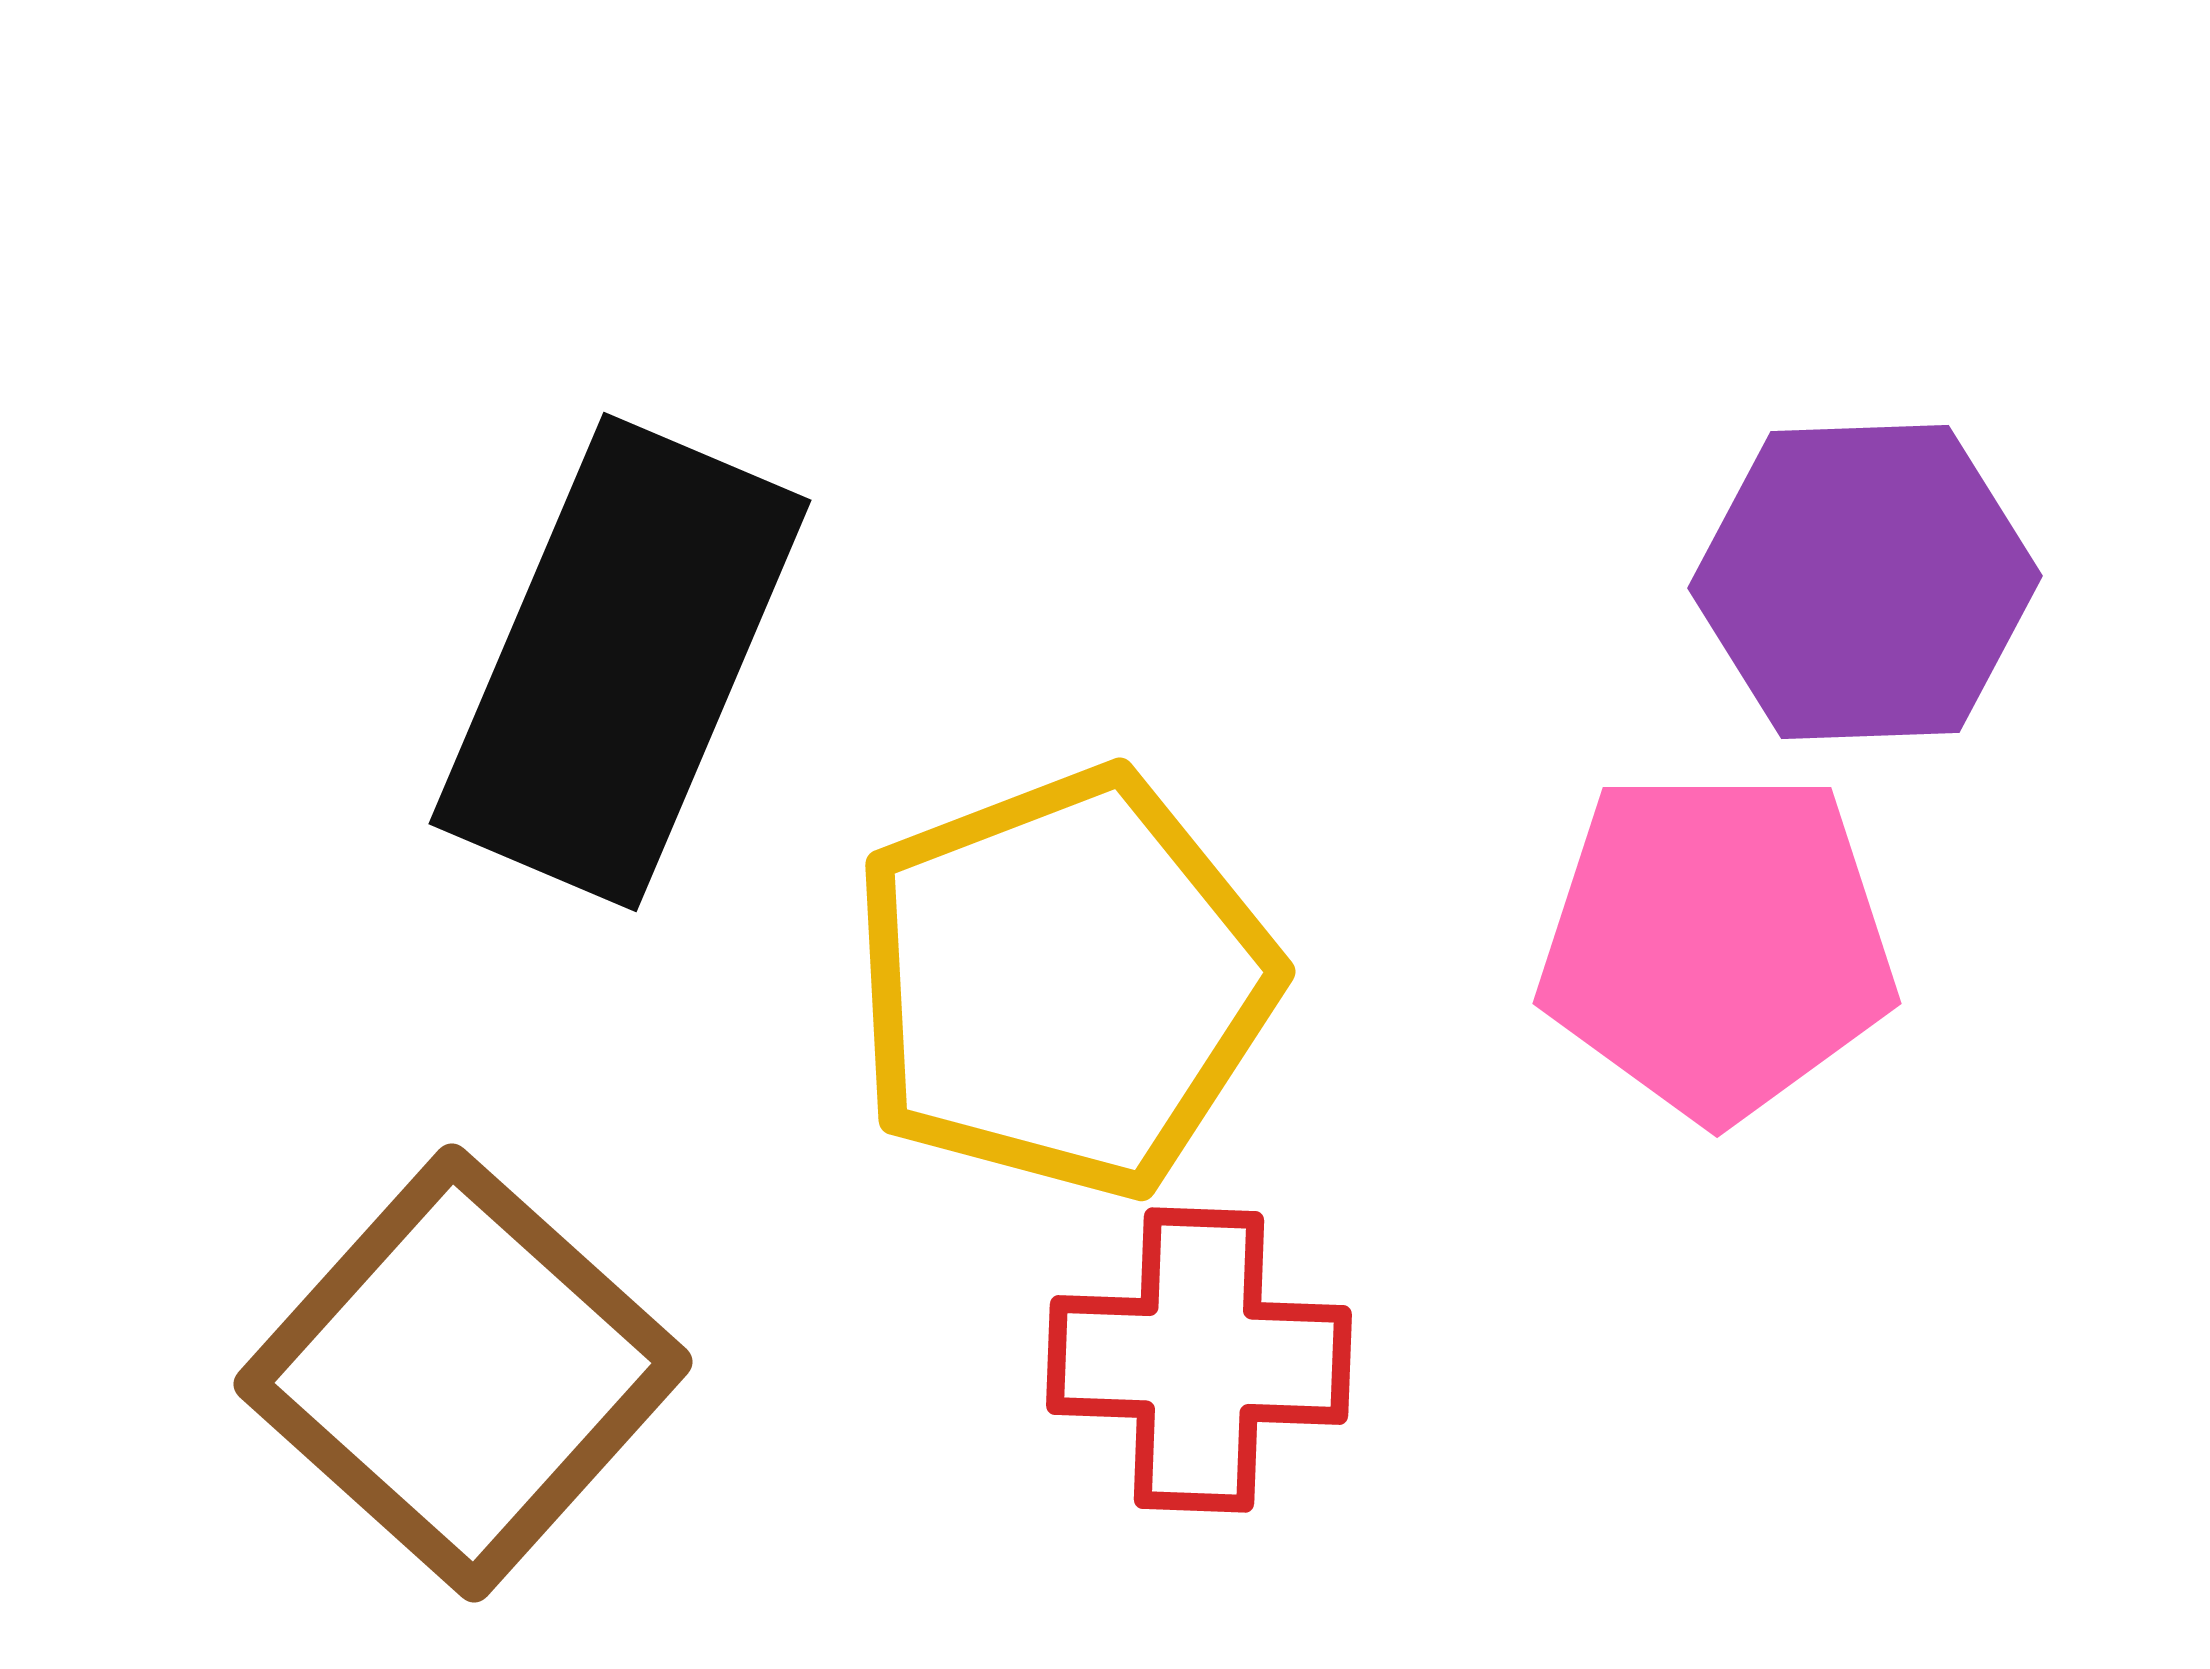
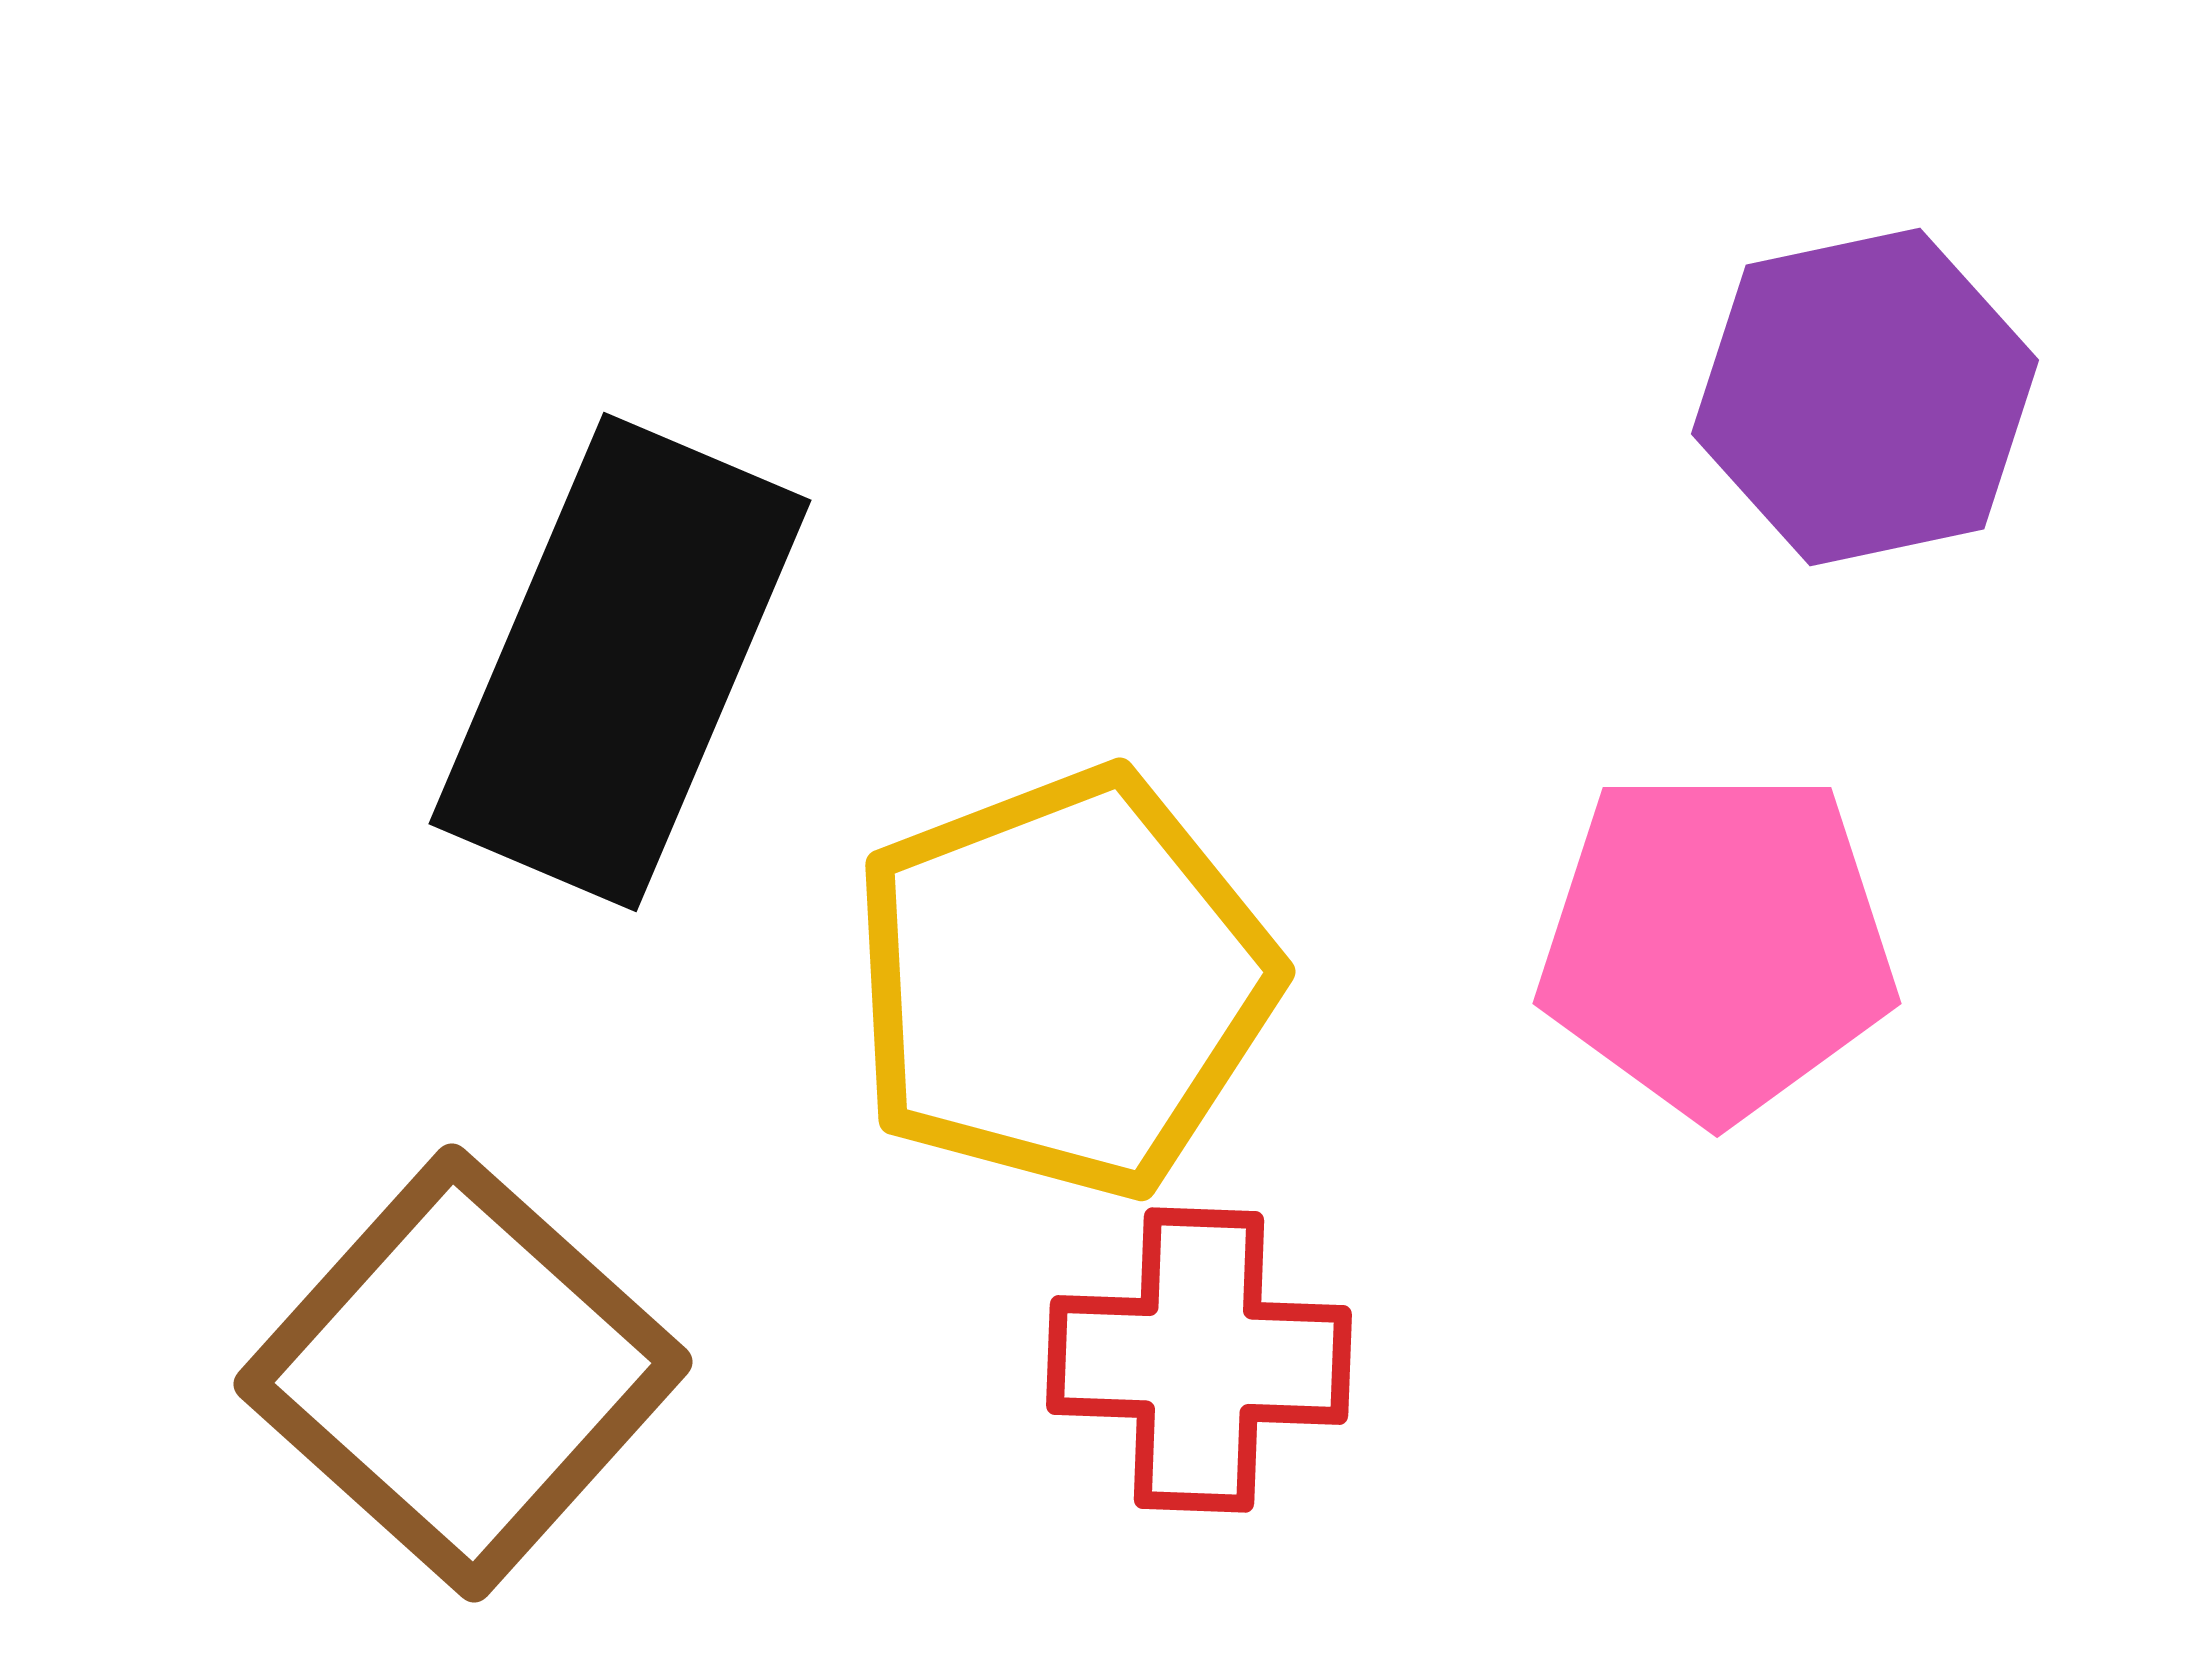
purple hexagon: moved 185 px up; rotated 10 degrees counterclockwise
